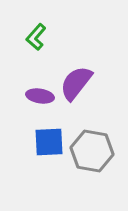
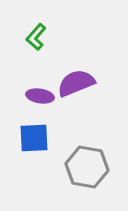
purple semicircle: rotated 30 degrees clockwise
blue square: moved 15 px left, 4 px up
gray hexagon: moved 5 px left, 16 px down
